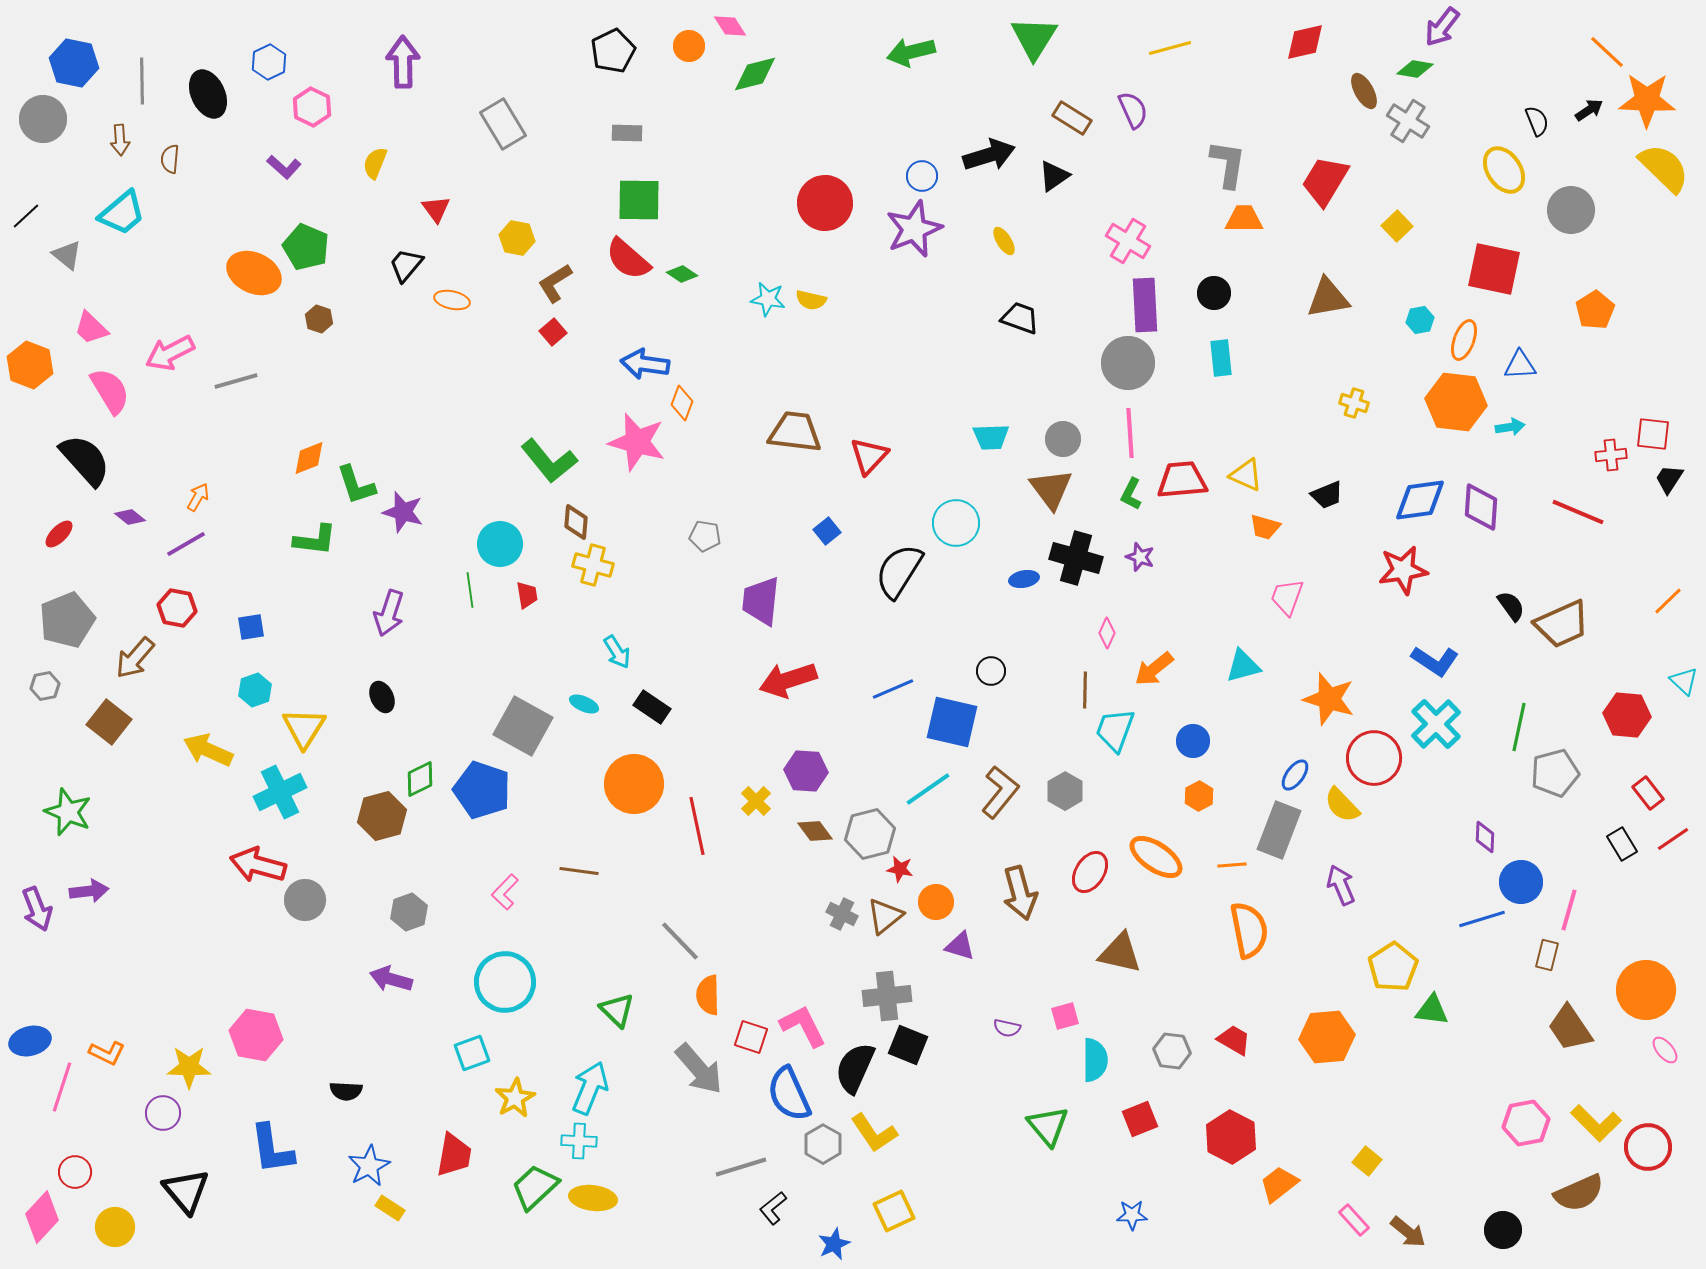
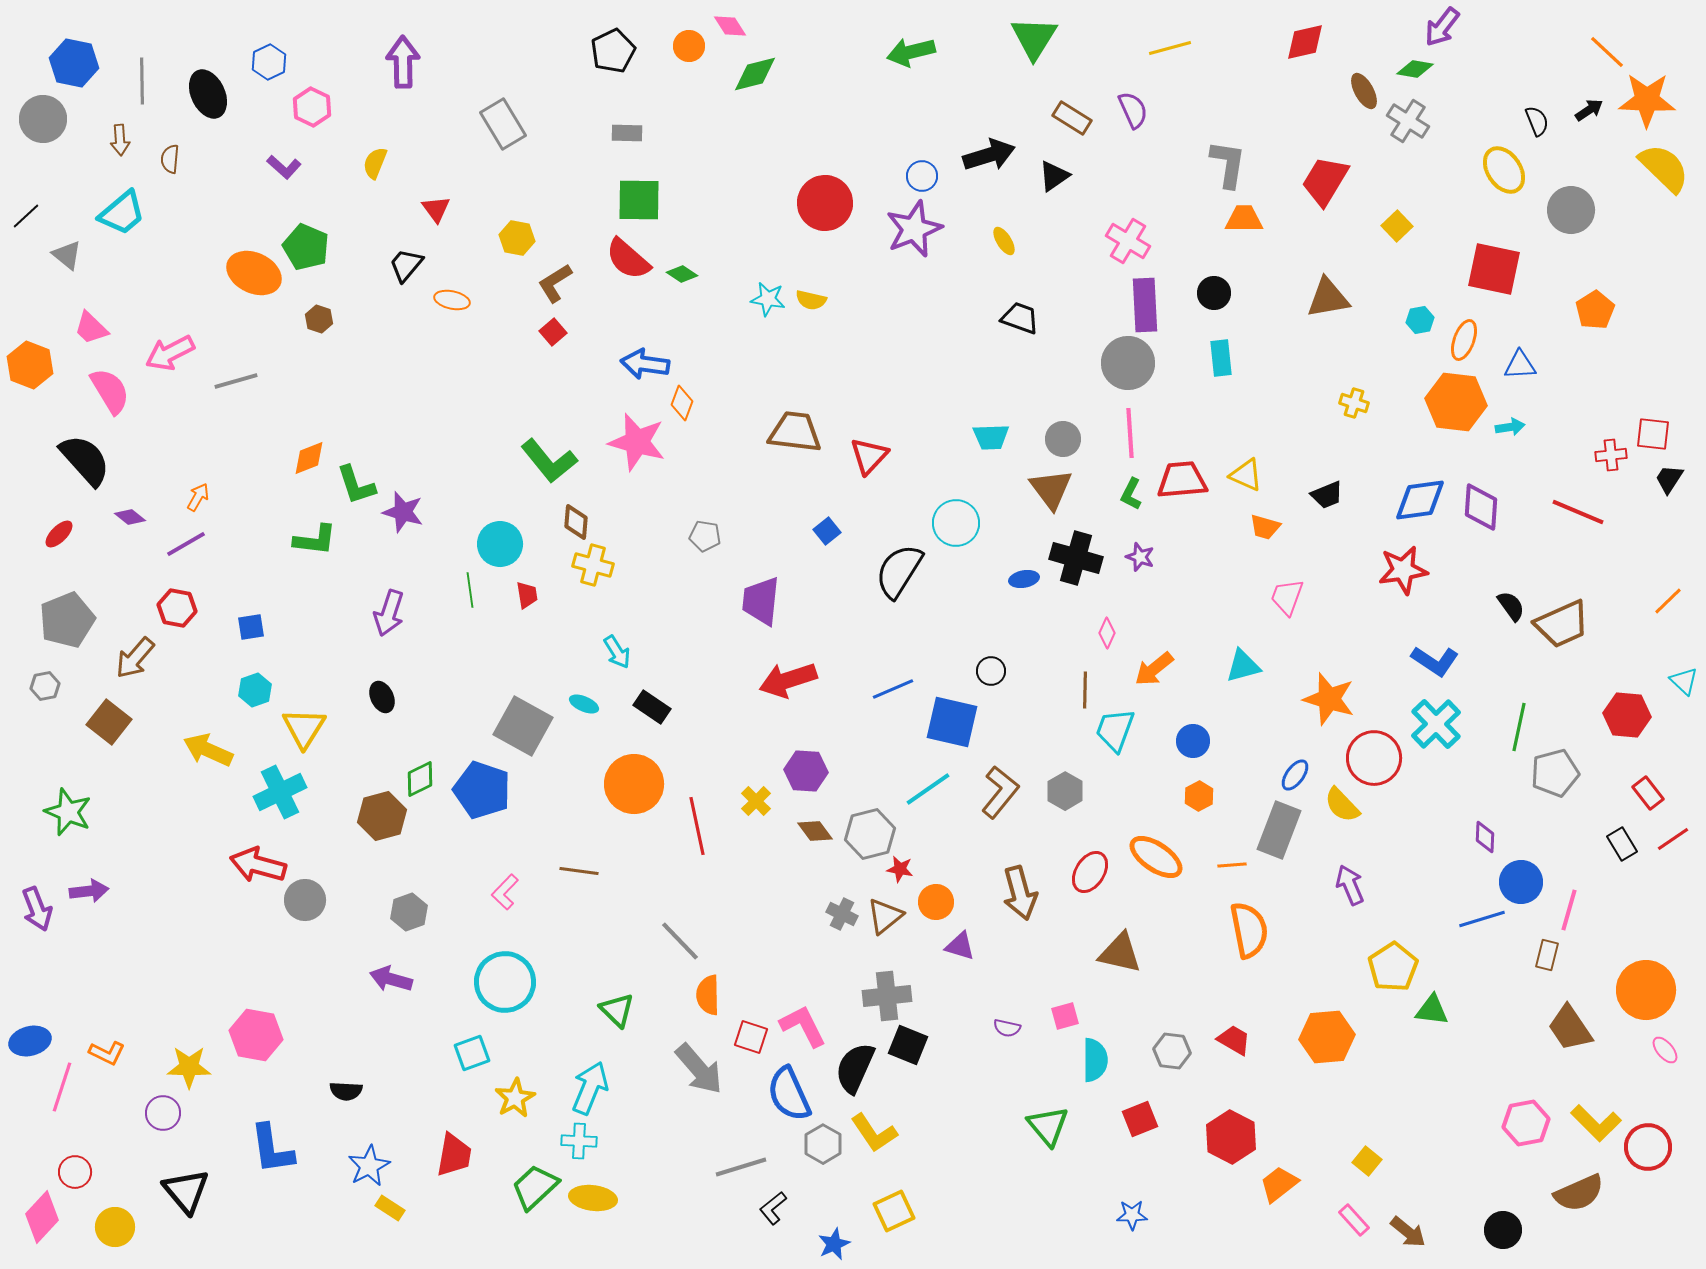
purple arrow at (1341, 885): moved 9 px right
